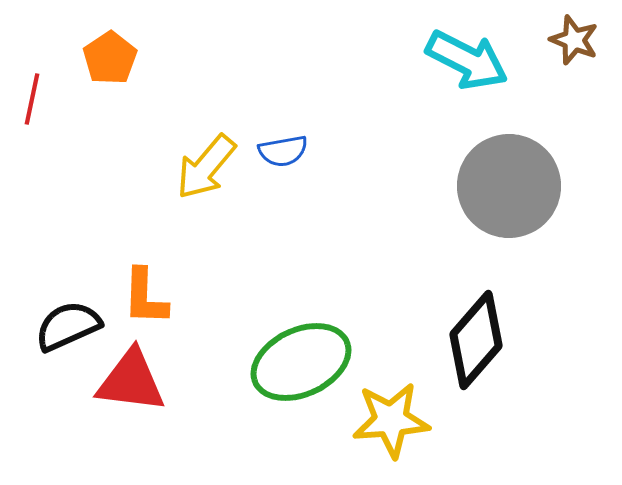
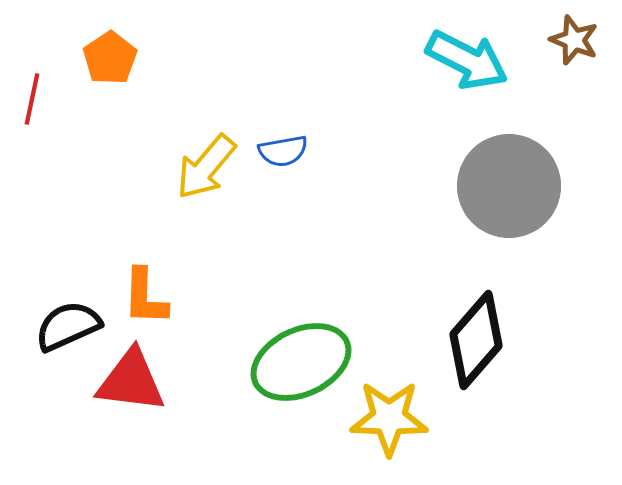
yellow star: moved 2 px left, 2 px up; rotated 6 degrees clockwise
